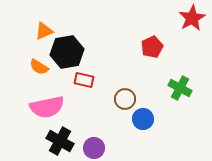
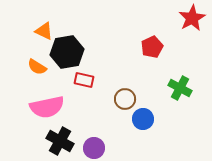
orange triangle: rotated 48 degrees clockwise
orange semicircle: moved 2 px left
